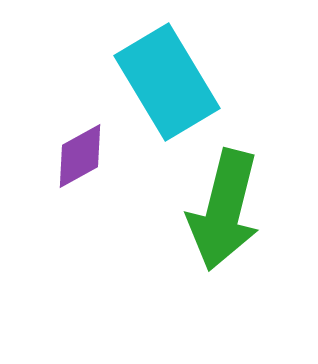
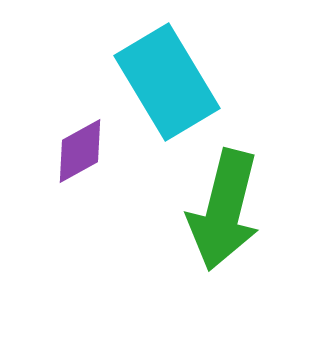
purple diamond: moved 5 px up
